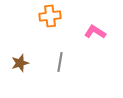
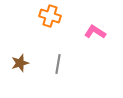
orange cross: rotated 25 degrees clockwise
gray line: moved 2 px left, 2 px down
